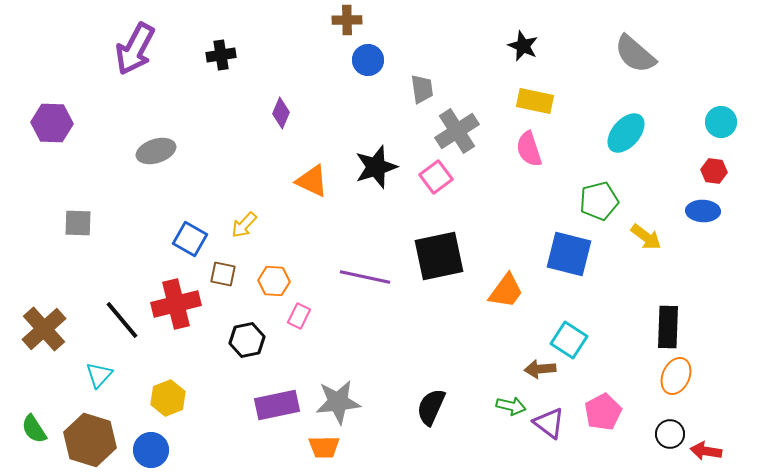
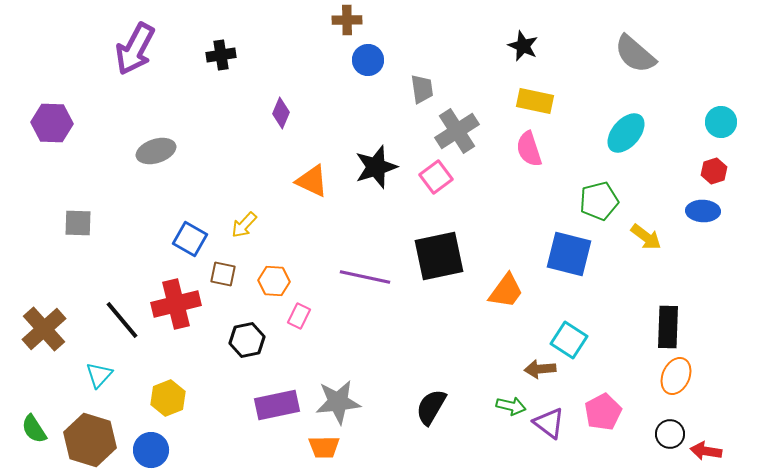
red hexagon at (714, 171): rotated 25 degrees counterclockwise
black semicircle at (431, 407): rotated 6 degrees clockwise
